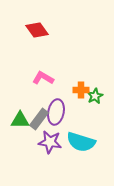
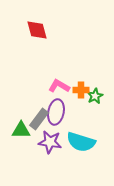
red diamond: rotated 20 degrees clockwise
pink L-shape: moved 16 px right, 8 px down
green triangle: moved 1 px right, 10 px down
